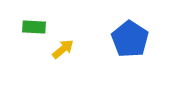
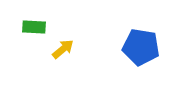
blue pentagon: moved 11 px right, 8 px down; rotated 24 degrees counterclockwise
